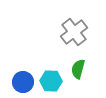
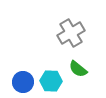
gray cross: moved 3 px left, 1 px down; rotated 8 degrees clockwise
green semicircle: rotated 66 degrees counterclockwise
